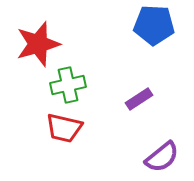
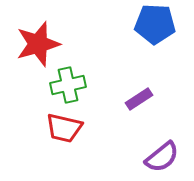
blue pentagon: moved 1 px right, 1 px up
